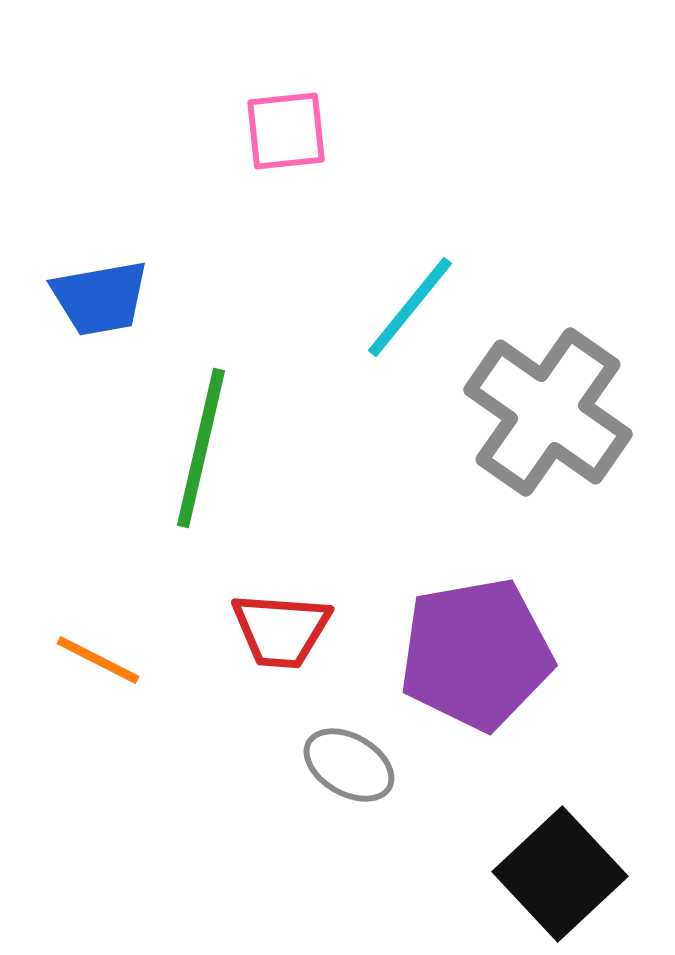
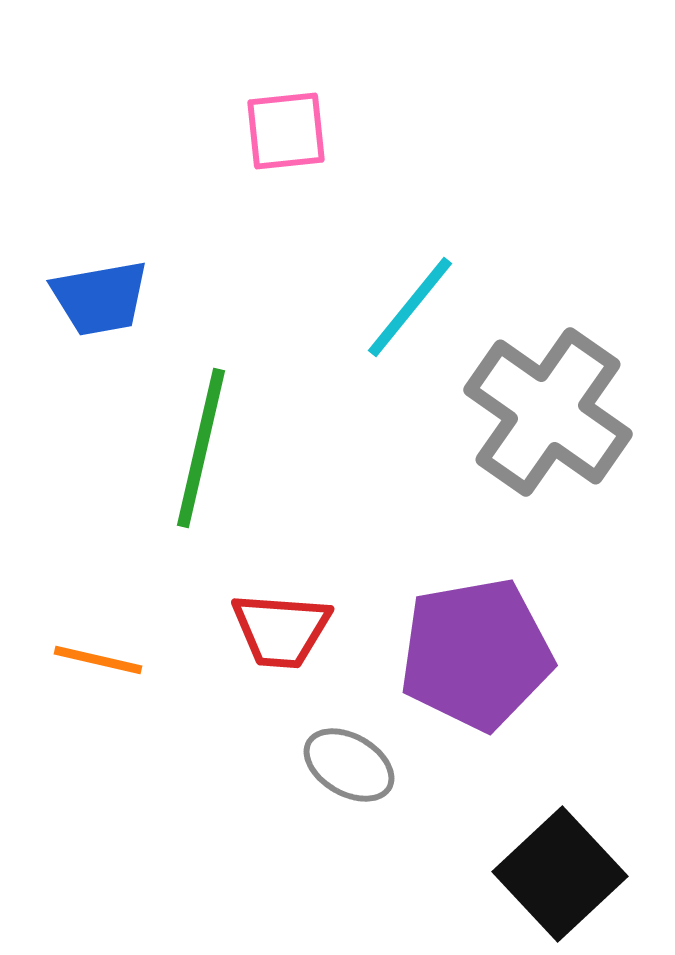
orange line: rotated 14 degrees counterclockwise
